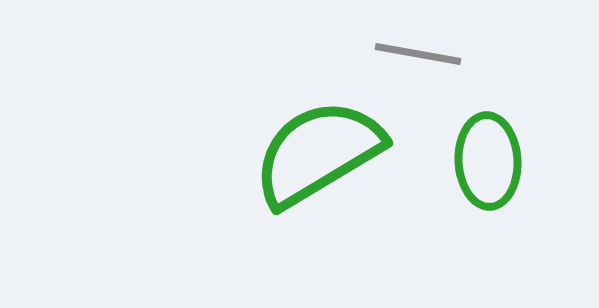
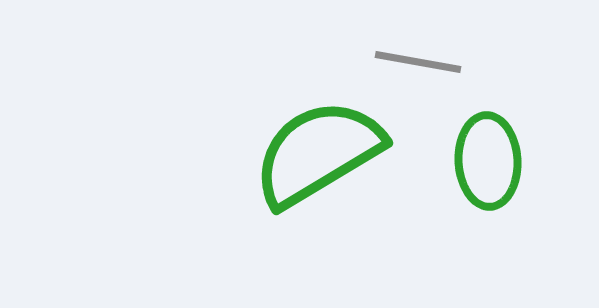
gray line: moved 8 px down
